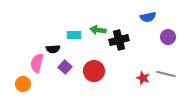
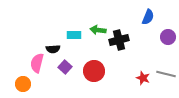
blue semicircle: rotated 56 degrees counterclockwise
